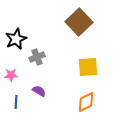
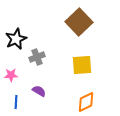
yellow square: moved 6 px left, 2 px up
